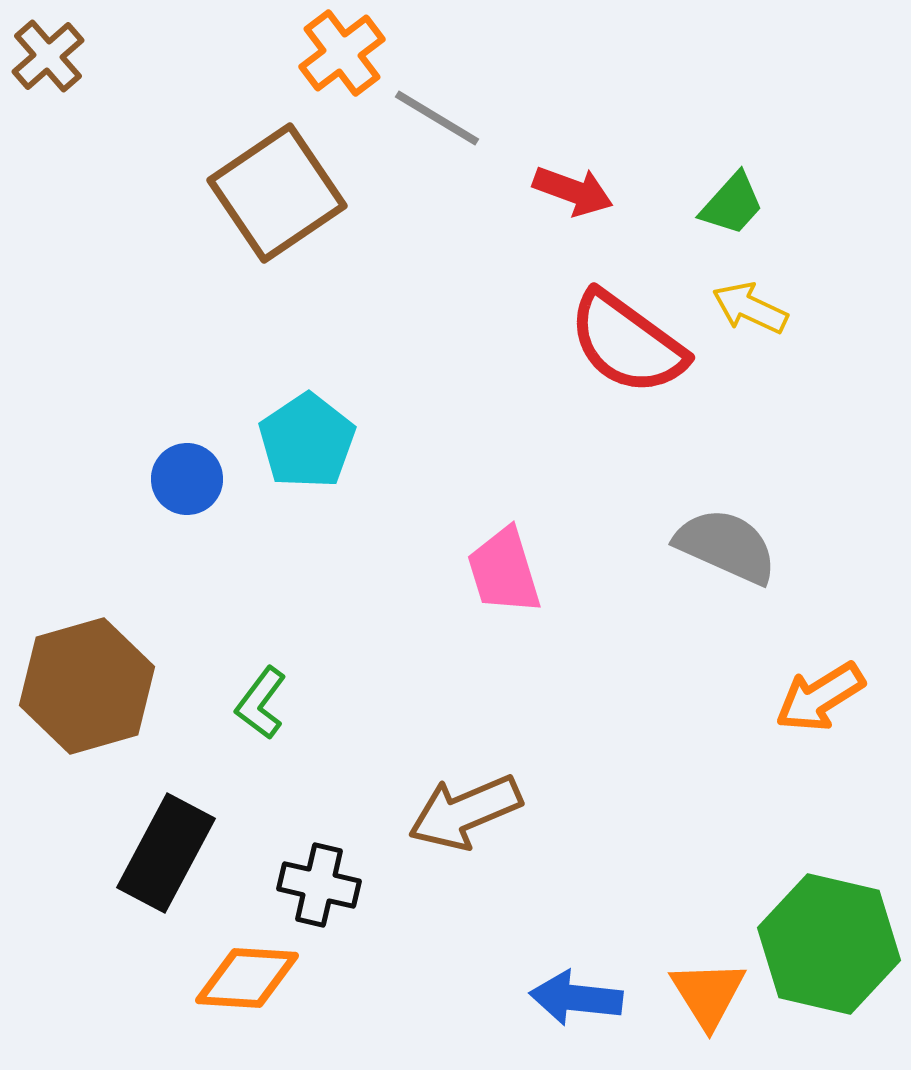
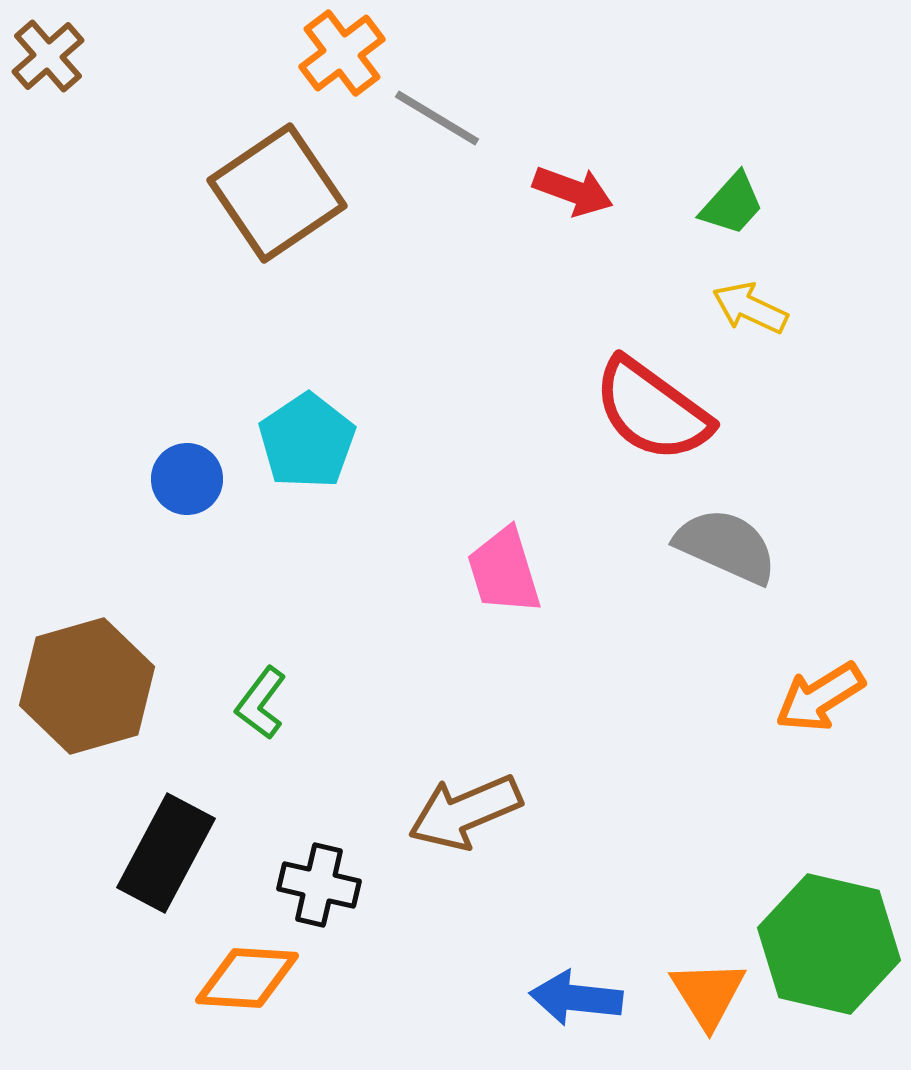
red semicircle: moved 25 px right, 67 px down
